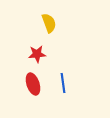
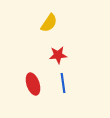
yellow semicircle: rotated 54 degrees clockwise
red star: moved 21 px right, 1 px down
